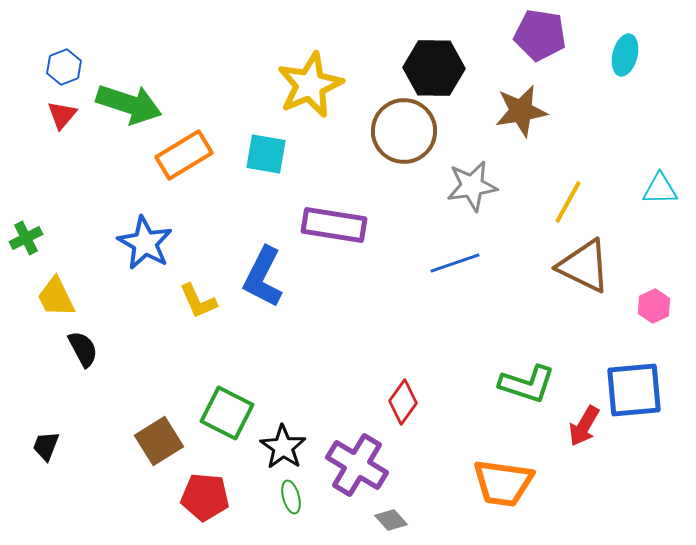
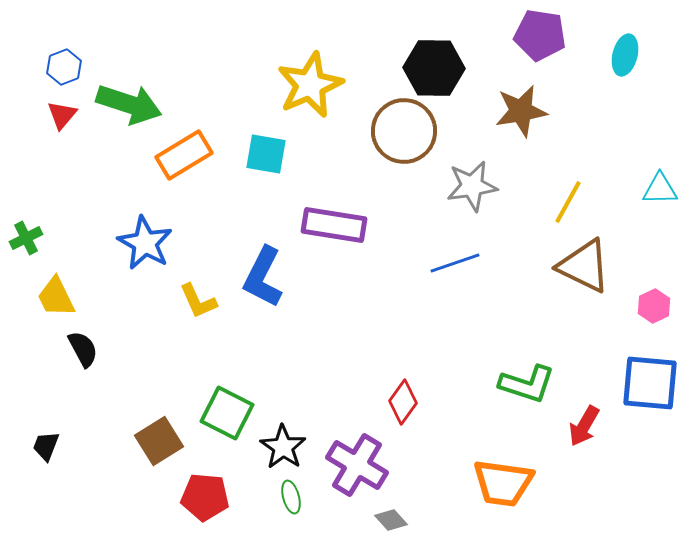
blue square: moved 16 px right, 7 px up; rotated 10 degrees clockwise
